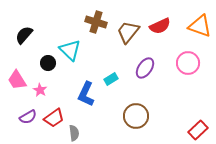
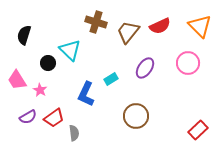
orange triangle: rotated 25 degrees clockwise
black semicircle: rotated 24 degrees counterclockwise
